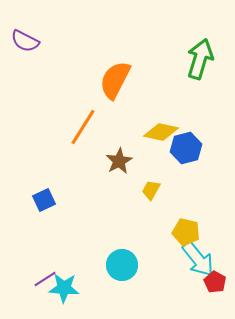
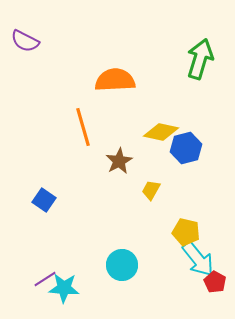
orange semicircle: rotated 60 degrees clockwise
orange line: rotated 48 degrees counterclockwise
blue square: rotated 30 degrees counterclockwise
